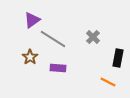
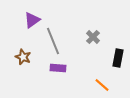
gray line: moved 2 px down; rotated 36 degrees clockwise
brown star: moved 7 px left; rotated 14 degrees counterclockwise
orange line: moved 6 px left, 3 px down; rotated 14 degrees clockwise
